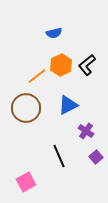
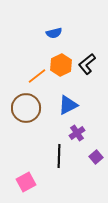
black L-shape: moved 1 px up
purple cross: moved 9 px left, 2 px down; rotated 21 degrees clockwise
black line: rotated 25 degrees clockwise
